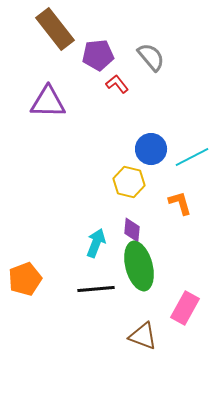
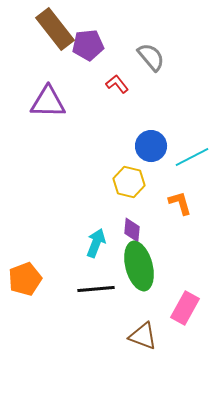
purple pentagon: moved 10 px left, 10 px up
blue circle: moved 3 px up
